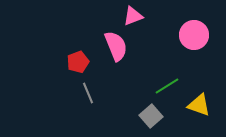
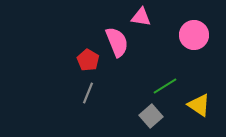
pink triangle: moved 8 px right, 1 px down; rotated 30 degrees clockwise
pink semicircle: moved 1 px right, 4 px up
red pentagon: moved 10 px right, 2 px up; rotated 20 degrees counterclockwise
green line: moved 2 px left
gray line: rotated 45 degrees clockwise
yellow triangle: rotated 15 degrees clockwise
